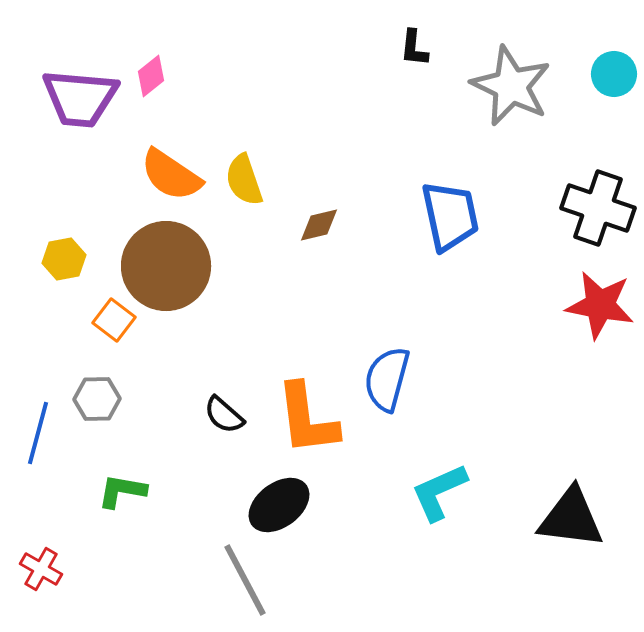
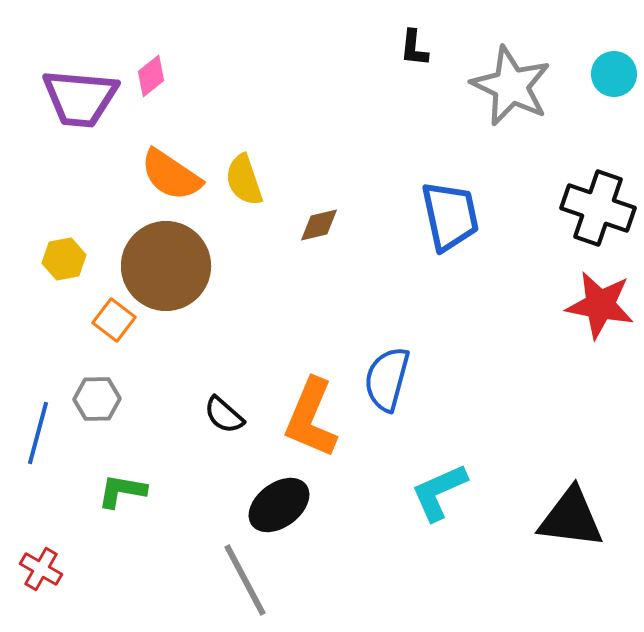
orange L-shape: moved 4 px right, 1 px up; rotated 30 degrees clockwise
